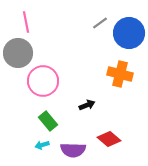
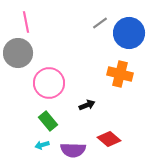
pink circle: moved 6 px right, 2 px down
